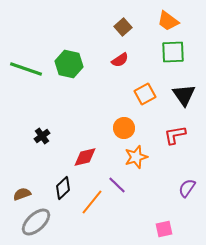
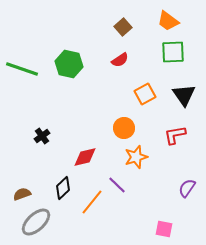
green line: moved 4 px left
pink square: rotated 24 degrees clockwise
